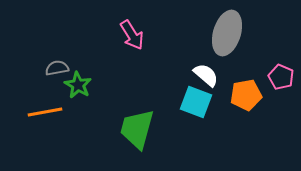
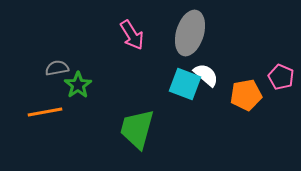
gray ellipse: moved 37 px left
green star: rotated 8 degrees clockwise
cyan square: moved 11 px left, 18 px up
